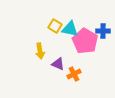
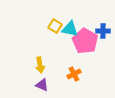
yellow arrow: moved 14 px down
purple triangle: moved 16 px left, 21 px down
